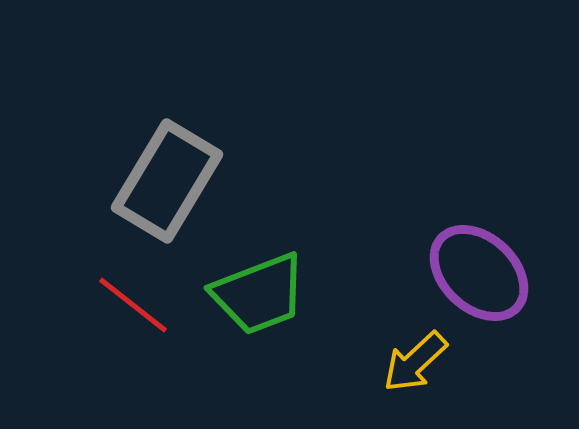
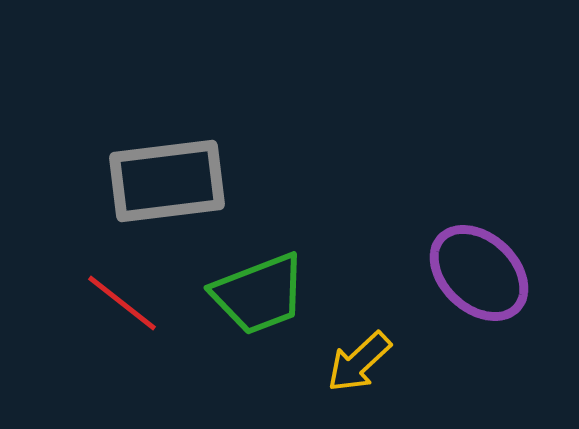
gray rectangle: rotated 52 degrees clockwise
red line: moved 11 px left, 2 px up
yellow arrow: moved 56 px left
